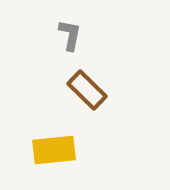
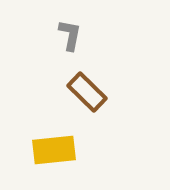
brown rectangle: moved 2 px down
